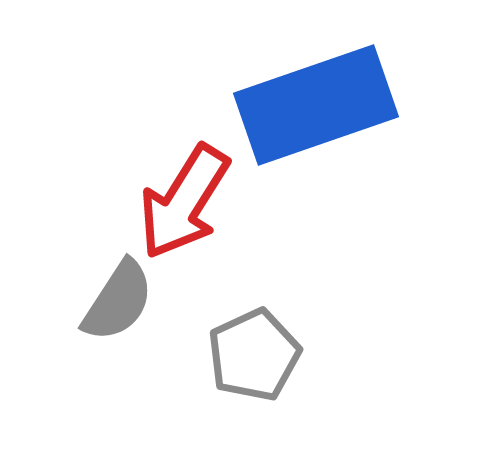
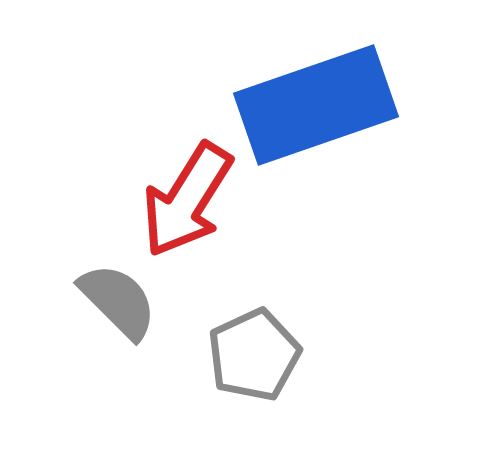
red arrow: moved 3 px right, 2 px up
gray semicircle: rotated 78 degrees counterclockwise
